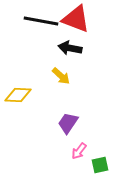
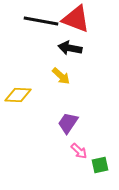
pink arrow: rotated 84 degrees counterclockwise
